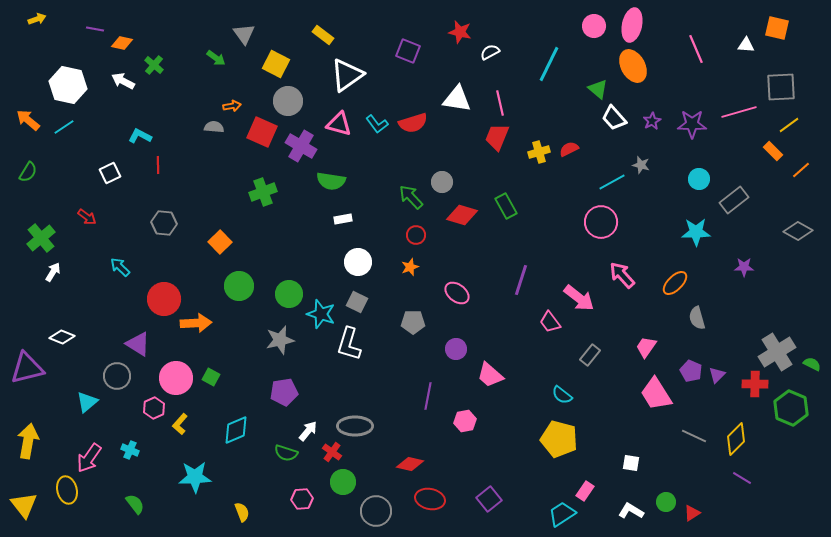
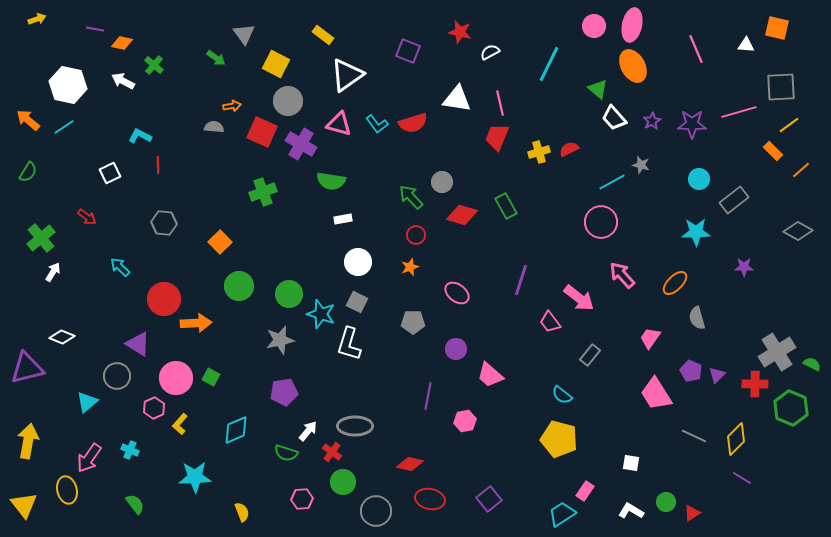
purple cross at (301, 146): moved 2 px up
pink trapezoid at (646, 347): moved 4 px right, 9 px up
